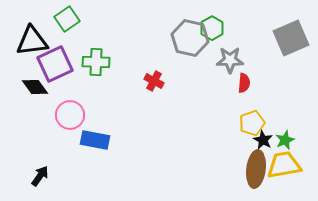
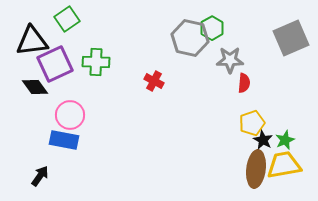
blue rectangle: moved 31 px left
